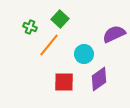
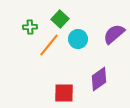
green cross: rotated 24 degrees counterclockwise
purple semicircle: rotated 15 degrees counterclockwise
cyan circle: moved 6 px left, 15 px up
red square: moved 11 px down
